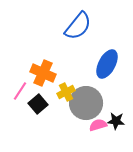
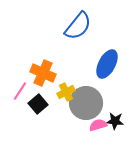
black star: moved 1 px left
